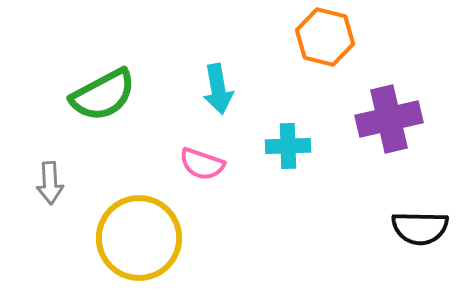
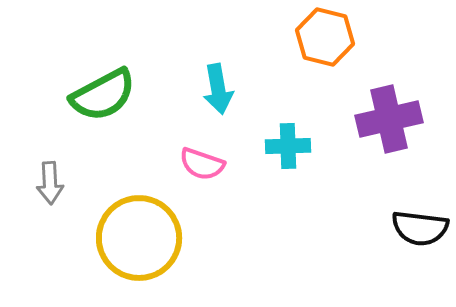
black semicircle: rotated 6 degrees clockwise
